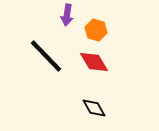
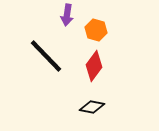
red diamond: moved 4 px down; rotated 68 degrees clockwise
black diamond: moved 2 px left, 1 px up; rotated 50 degrees counterclockwise
